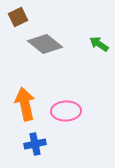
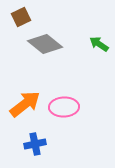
brown square: moved 3 px right
orange arrow: rotated 64 degrees clockwise
pink ellipse: moved 2 px left, 4 px up
